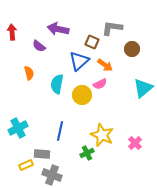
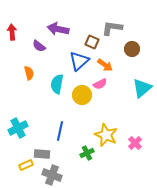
cyan triangle: moved 1 px left
yellow star: moved 4 px right
